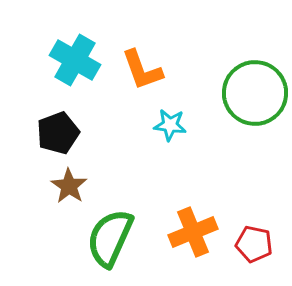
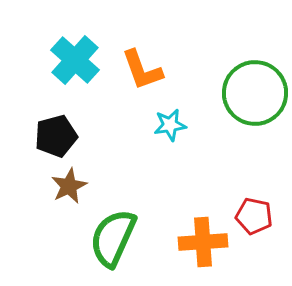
cyan cross: rotated 12 degrees clockwise
cyan star: rotated 16 degrees counterclockwise
black pentagon: moved 2 px left, 3 px down; rotated 6 degrees clockwise
brown star: rotated 12 degrees clockwise
orange cross: moved 10 px right, 10 px down; rotated 18 degrees clockwise
green semicircle: moved 3 px right
red pentagon: moved 28 px up
